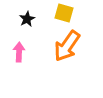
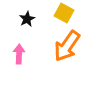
yellow square: rotated 12 degrees clockwise
pink arrow: moved 2 px down
